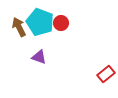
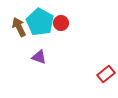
cyan pentagon: rotated 8 degrees clockwise
